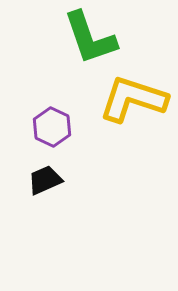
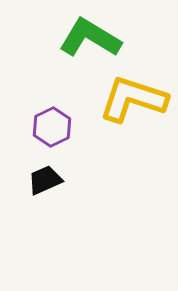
green L-shape: rotated 140 degrees clockwise
purple hexagon: rotated 9 degrees clockwise
